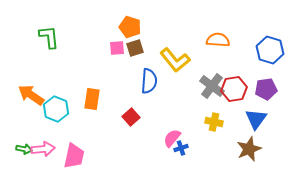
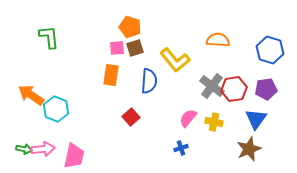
orange rectangle: moved 19 px right, 24 px up
pink semicircle: moved 16 px right, 20 px up
